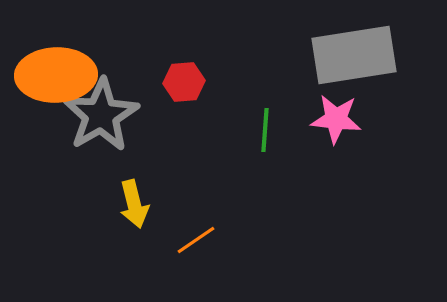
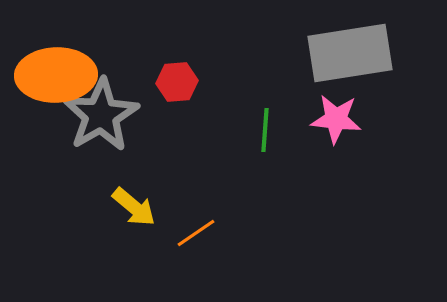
gray rectangle: moved 4 px left, 2 px up
red hexagon: moved 7 px left
yellow arrow: moved 3 px down; rotated 36 degrees counterclockwise
orange line: moved 7 px up
